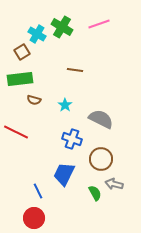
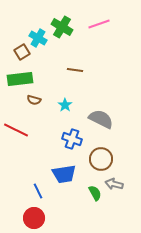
cyan cross: moved 1 px right, 4 px down
red line: moved 2 px up
blue trapezoid: rotated 125 degrees counterclockwise
